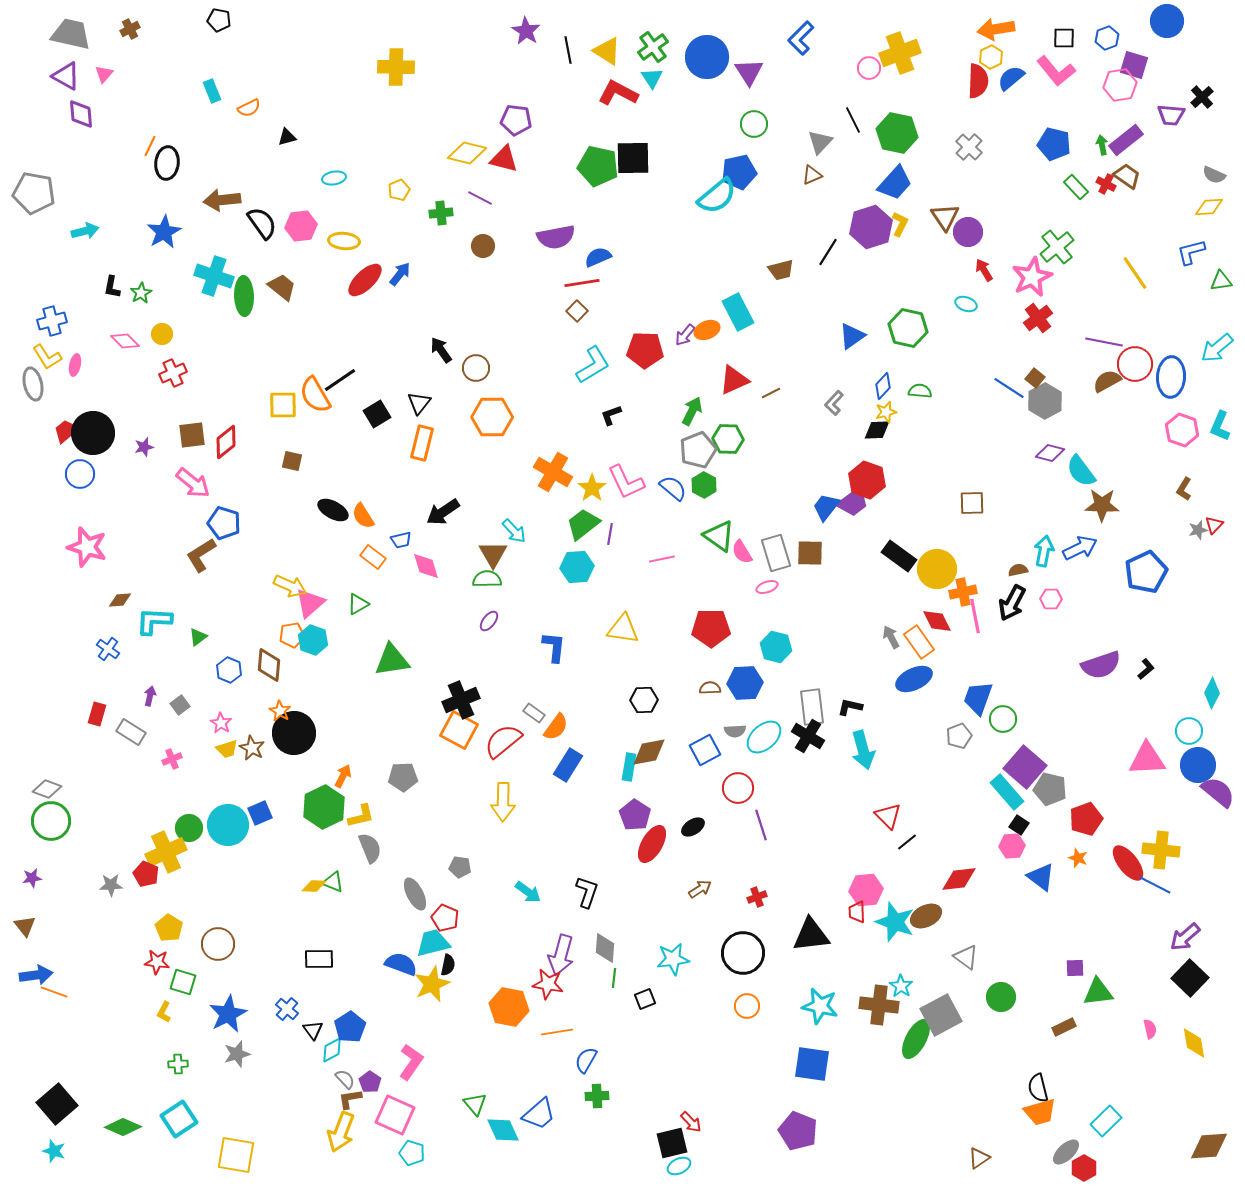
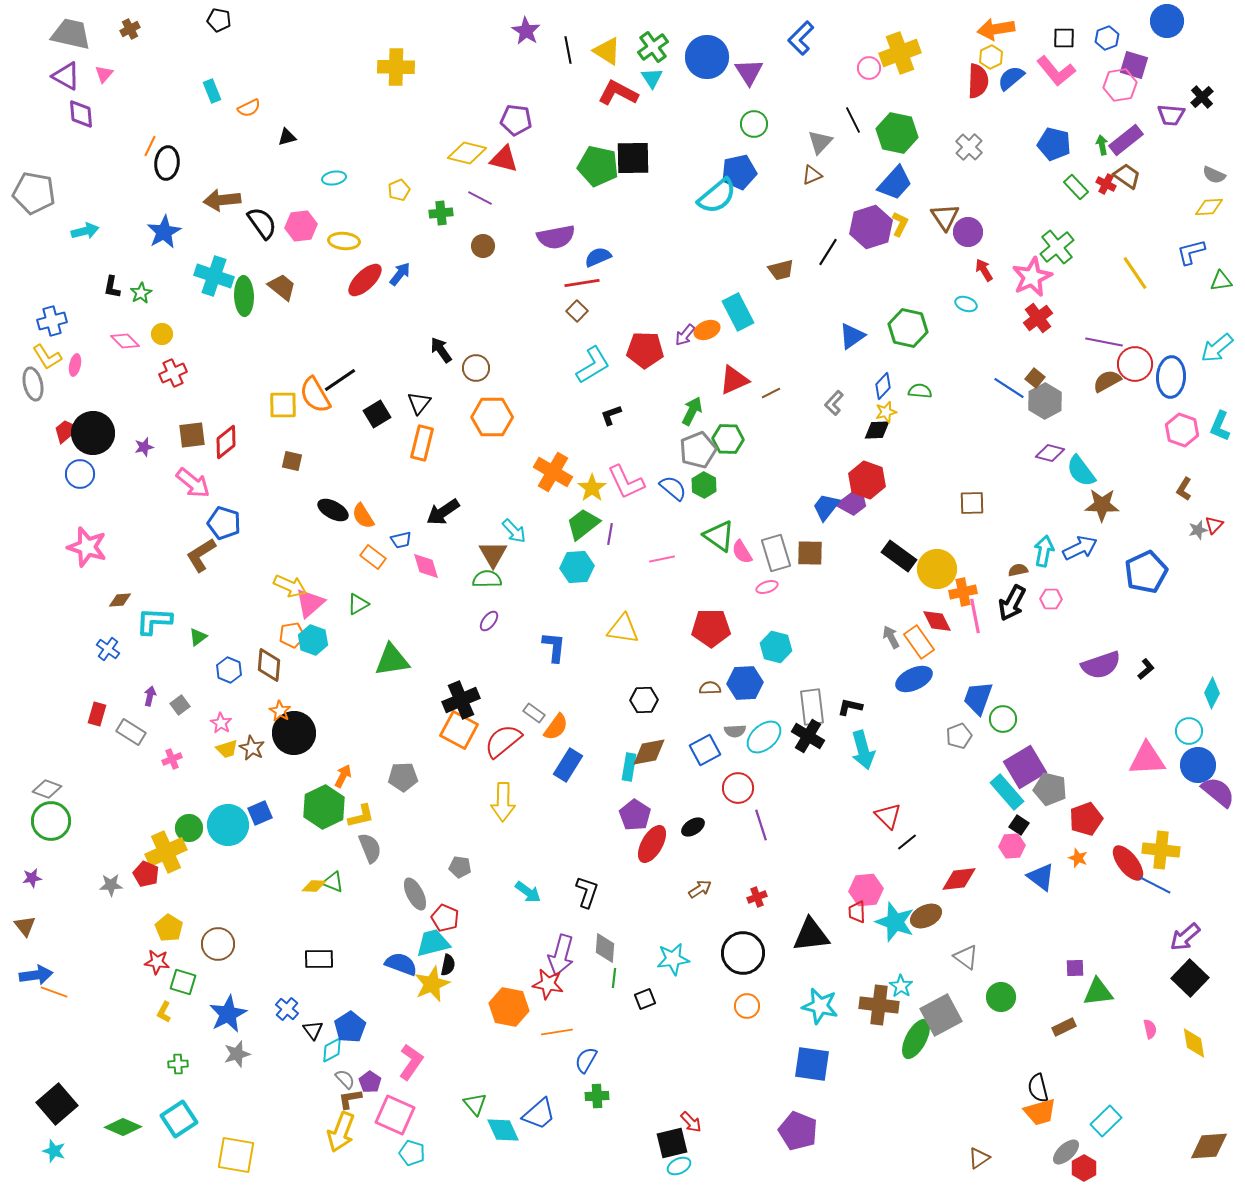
purple square at (1025, 767): rotated 18 degrees clockwise
